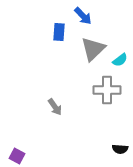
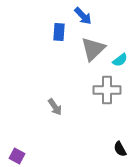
black semicircle: rotated 56 degrees clockwise
